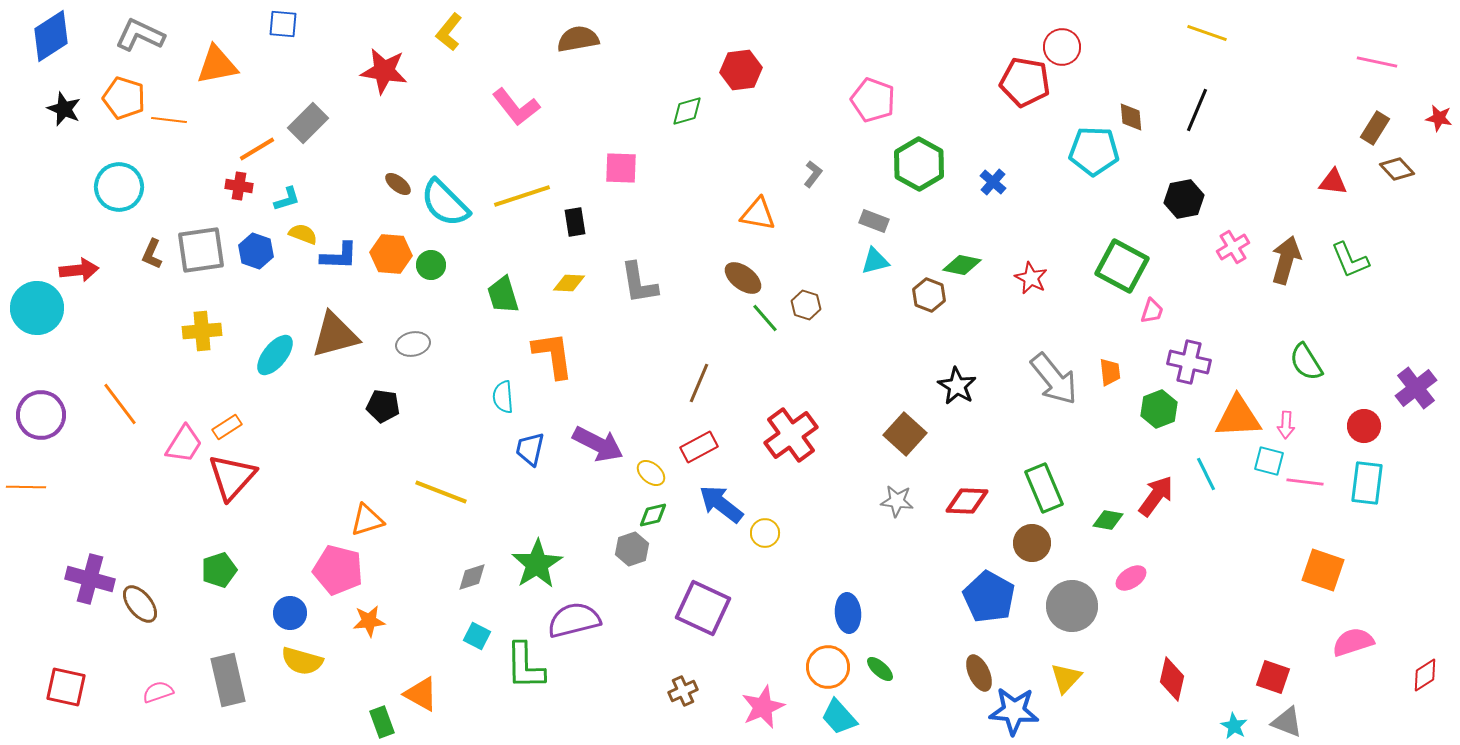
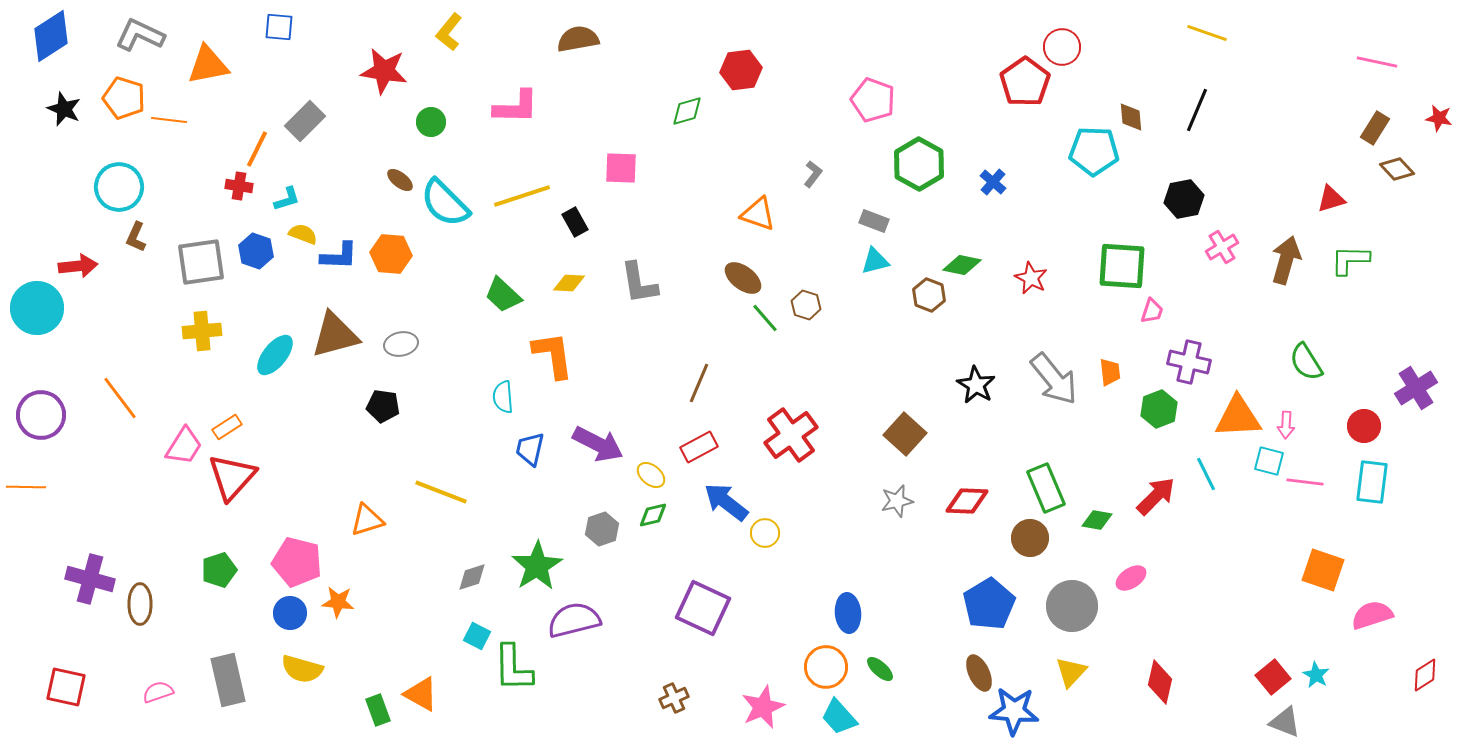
blue square at (283, 24): moved 4 px left, 3 px down
orange triangle at (217, 65): moved 9 px left
red pentagon at (1025, 82): rotated 27 degrees clockwise
pink L-shape at (516, 107): rotated 51 degrees counterclockwise
gray rectangle at (308, 123): moved 3 px left, 2 px up
orange line at (257, 149): rotated 33 degrees counterclockwise
red triangle at (1333, 182): moved 2 px left, 17 px down; rotated 24 degrees counterclockwise
brown ellipse at (398, 184): moved 2 px right, 4 px up
orange triangle at (758, 214): rotated 9 degrees clockwise
black rectangle at (575, 222): rotated 20 degrees counterclockwise
pink cross at (1233, 247): moved 11 px left
gray square at (201, 250): moved 12 px down
brown L-shape at (152, 254): moved 16 px left, 17 px up
green L-shape at (1350, 260): rotated 114 degrees clockwise
green circle at (431, 265): moved 143 px up
green square at (1122, 266): rotated 24 degrees counterclockwise
red arrow at (79, 270): moved 1 px left, 4 px up
green trapezoid at (503, 295): rotated 30 degrees counterclockwise
gray ellipse at (413, 344): moved 12 px left
black star at (957, 386): moved 19 px right, 1 px up
purple cross at (1416, 388): rotated 6 degrees clockwise
orange line at (120, 404): moved 6 px up
pink trapezoid at (184, 444): moved 2 px down
yellow ellipse at (651, 473): moved 2 px down
cyan rectangle at (1367, 483): moved 5 px right, 1 px up
green rectangle at (1044, 488): moved 2 px right
red arrow at (1156, 496): rotated 9 degrees clockwise
gray star at (897, 501): rotated 20 degrees counterclockwise
blue arrow at (721, 504): moved 5 px right, 2 px up
green diamond at (1108, 520): moved 11 px left
brown circle at (1032, 543): moved 2 px left, 5 px up
gray hexagon at (632, 549): moved 30 px left, 20 px up
green star at (537, 564): moved 2 px down
pink pentagon at (338, 570): moved 41 px left, 8 px up
blue pentagon at (989, 597): moved 7 px down; rotated 12 degrees clockwise
brown ellipse at (140, 604): rotated 39 degrees clockwise
orange star at (369, 621): moved 31 px left, 19 px up; rotated 12 degrees clockwise
pink semicircle at (1353, 642): moved 19 px right, 27 px up
yellow semicircle at (302, 661): moved 8 px down
green L-shape at (525, 666): moved 12 px left, 2 px down
orange circle at (828, 667): moved 2 px left
red square at (1273, 677): rotated 32 degrees clockwise
yellow triangle at (1066, 678): moved 5 px right, 6 px up
red diamond at (1172, 679): moved 12 px left, 3 px down
brown cross at (683, 691): moved 9 px left, 7 px down
green rectangle at (382, 722): moved 4 px left, 12 px up
gray triangle at (1287, 722): moved 2 px left
cyan star at (1234, 726): moved 82 px right, 51 px up
